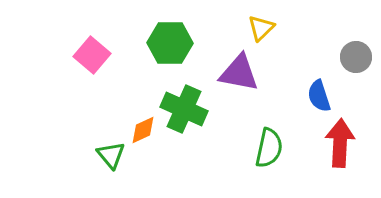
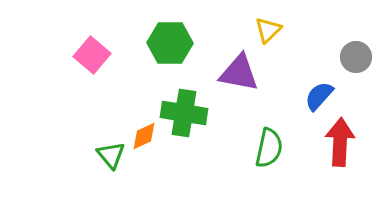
yellow triangle: moved 7 px right, 2 px down
blue semicircle: rotated 60 degrees clockwise
green cross: moved 4 px down; rotated 15 degrees counterclockwise
orange diamond: moved 1 px right, 6 px down
red arrow: moved 1 px up
